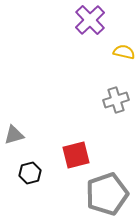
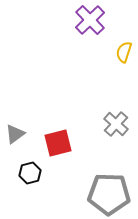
yellow semicircle: rotated 85 degrees counterclockwise
gray cross: moved 24 px down; rotated 30 degrees counterclockwise
gray triangle: moved 1 px right, 1 px up; rotated 20 degrees counterclockwise
red square: moved 18 px left, 12 px up
gray pentagon: moved 2 px right; rotated 21 degrees clockwise
